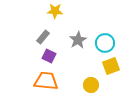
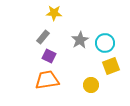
yellow star: moved 1 px left, 2 px down
gray star: moved 2 px right
orange trapezoid: moved 1 px right, 1 px up; rotated 15 degrees counterclockwise
